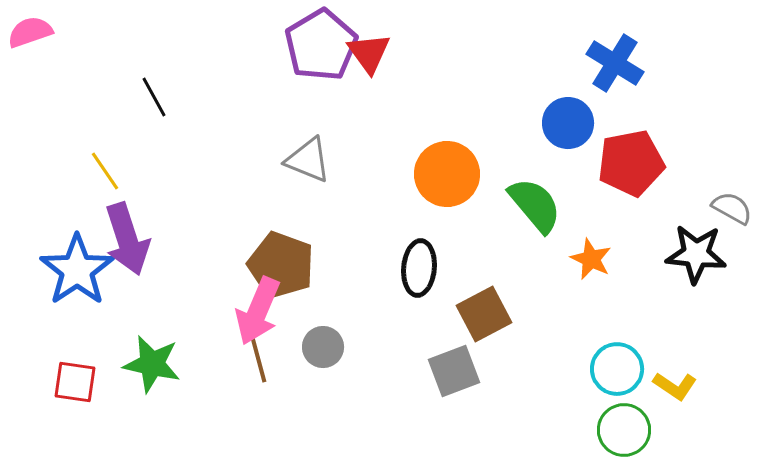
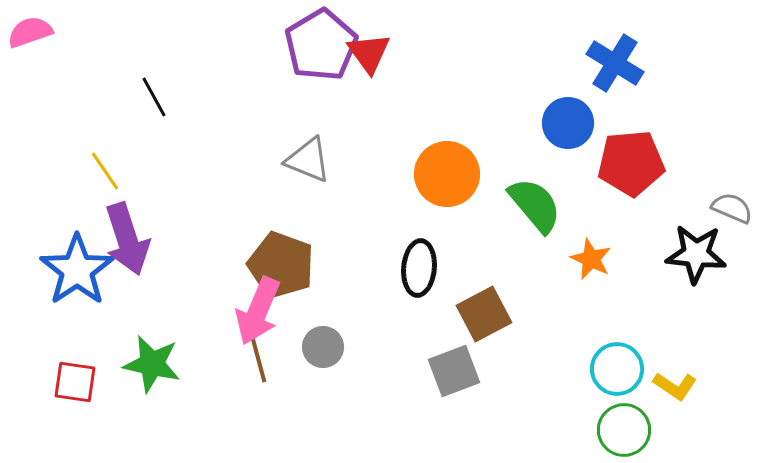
red pentagon: rotated 6 degrees clockwise
gray semicircle: rotated 6 degrees counterclockwise
